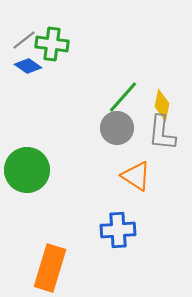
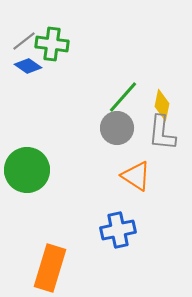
gray line: moved 1 px down
blue cross: rotated 8 degrees counterclockwise
